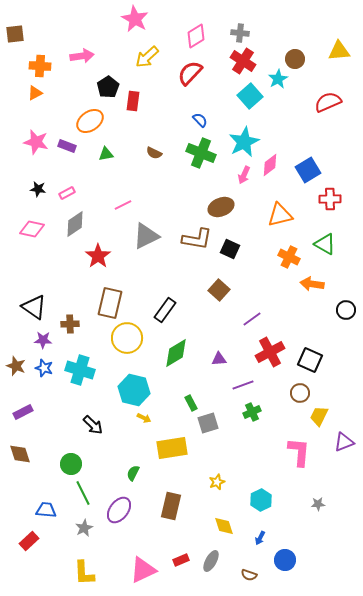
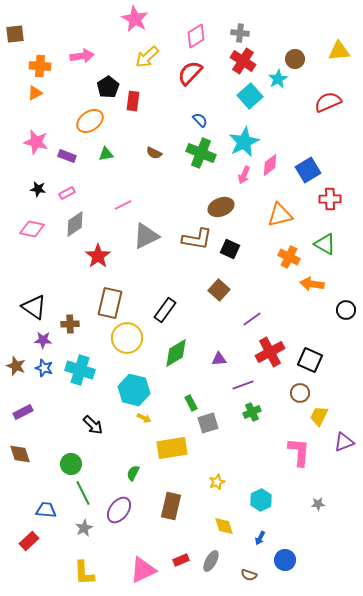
purple rectangle at (67, 146): moved 10 px down
